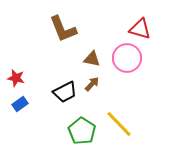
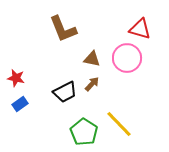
green pentagon: moved 2 px right, 1 px down
